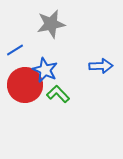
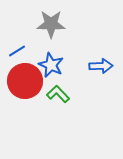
gray star: rotated 12 degrees clockwise
blue line: moved 2 px right, 1 px down
blue star: moved 6 px right, 5 px up
red circle: moved 4 px up
